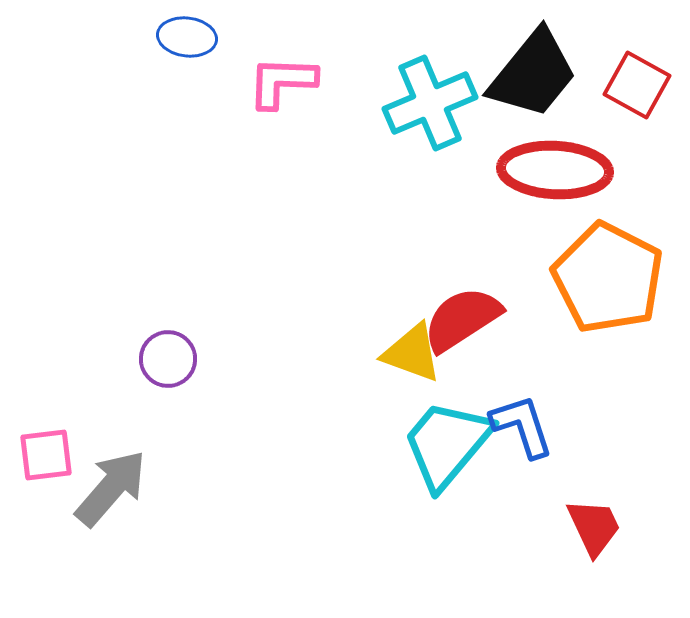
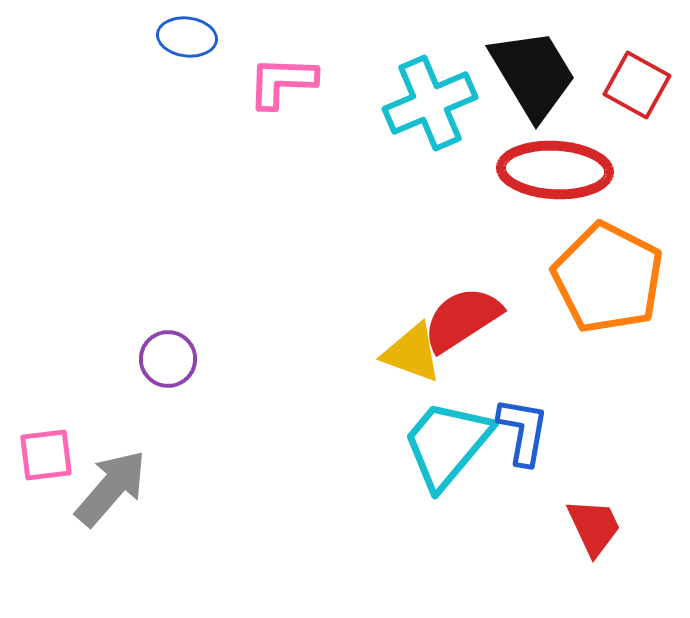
black trapezoid: rotated 70 degrees counterclockwise
blue L-shape: moved 1 px right, 5 px down; rotated 28 degrees clockwise
